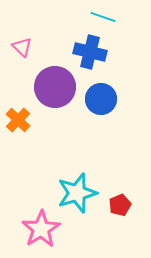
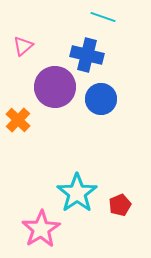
pink triangle: moved 1 px right, 1 px up; rotated 35 degrees clockwise
blue cross: moved 3 px left, 3 px down
cyan star: rotated 18 degrees counterclockwise
